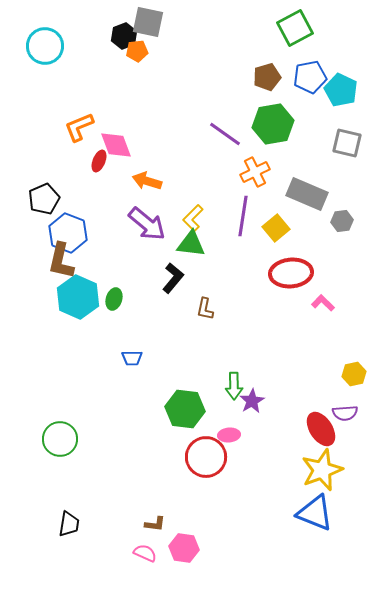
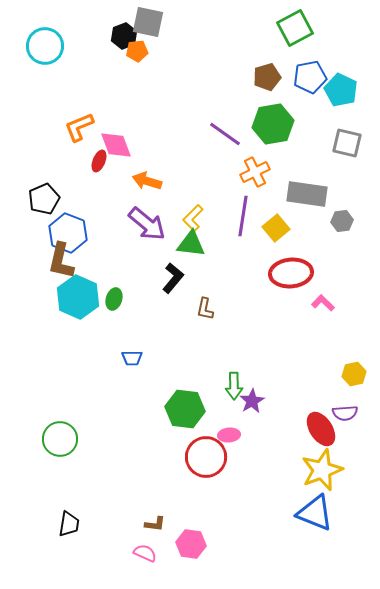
gray rectangle at (307, 194): rotated 15 degrees counterclockwise
pink hexagon at (184, 548): moved 7 px right, 4 px up
